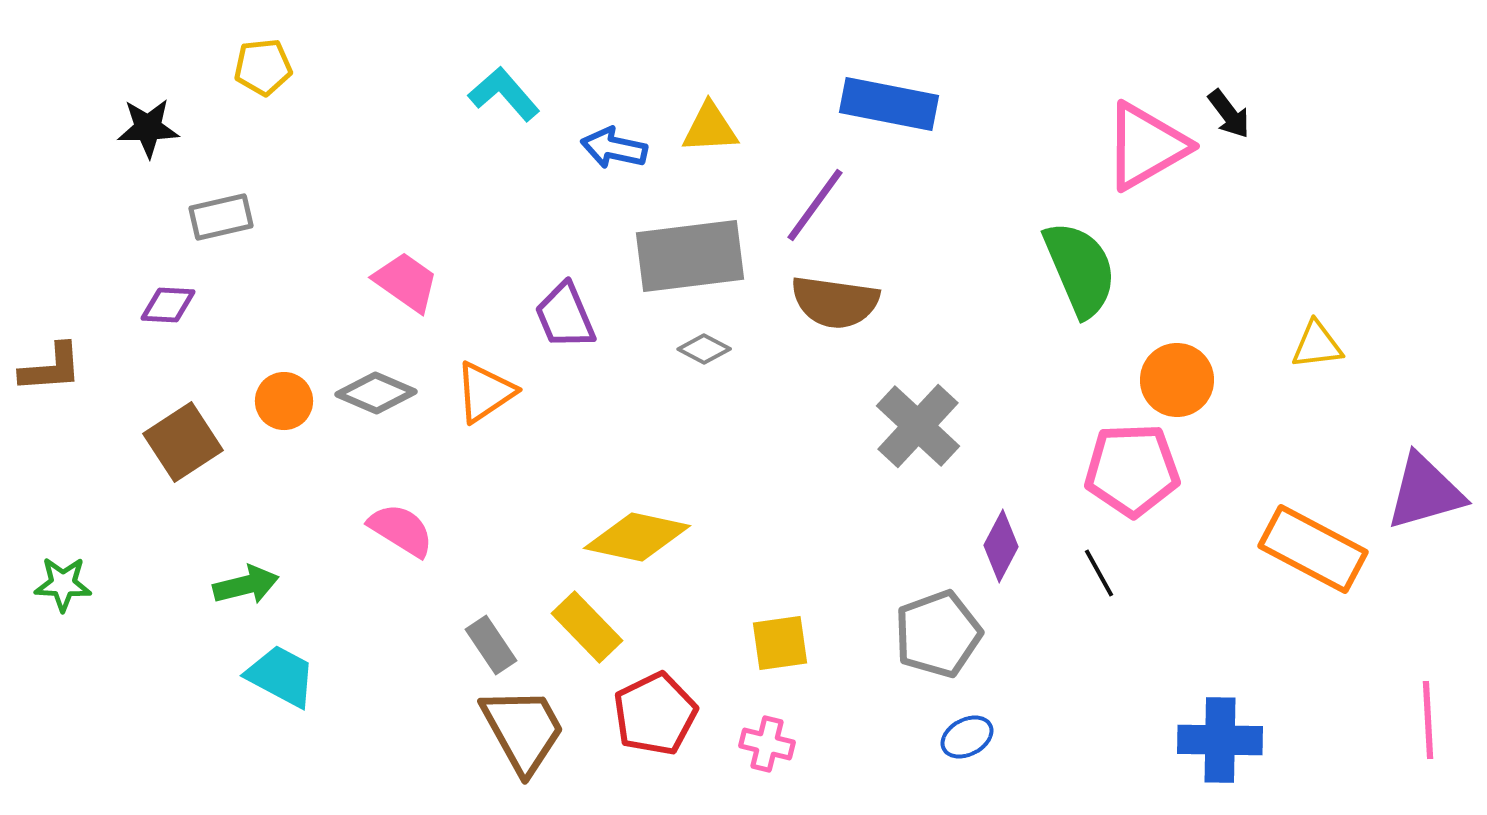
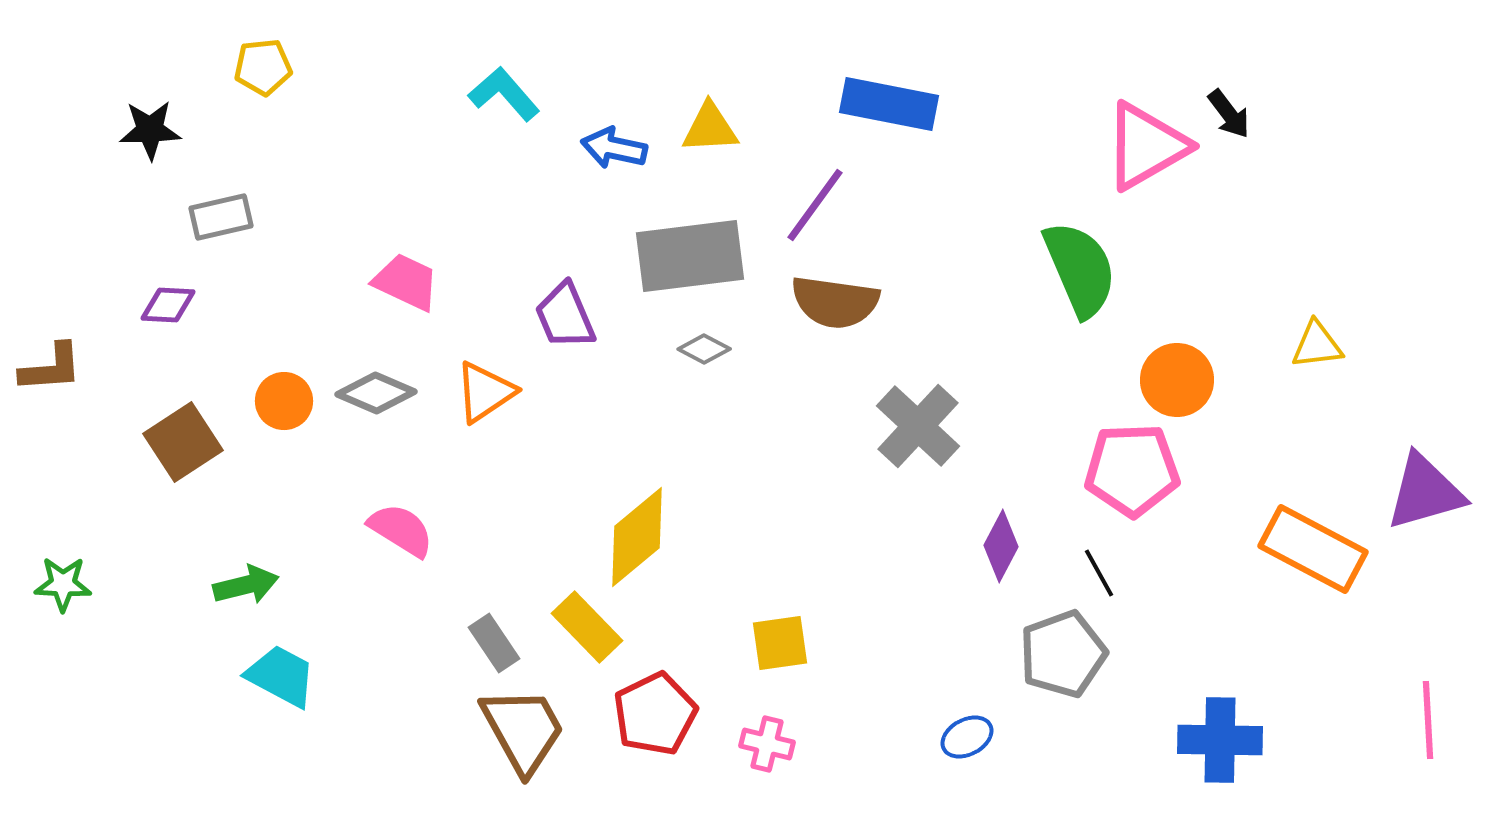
black star at (148, 128): moved 2 px right, 2 px down
pink trapezoid at (406, 282): rotated 10 degrees counterclockwise
yellow diamond at (637, 537): rotated 52 degrees counterclockwise
gray pentagon at (938, 634): moved 125 px right, 20 px down
gray rectangle at (491, 645): moved 3 px right, 2 px up
